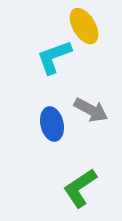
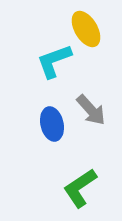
yellow ellipse: moved 2 px right, 3 px down
cyan L-shape: moved 4 px down
gray arrow: rotated 20 degrees clockwise
